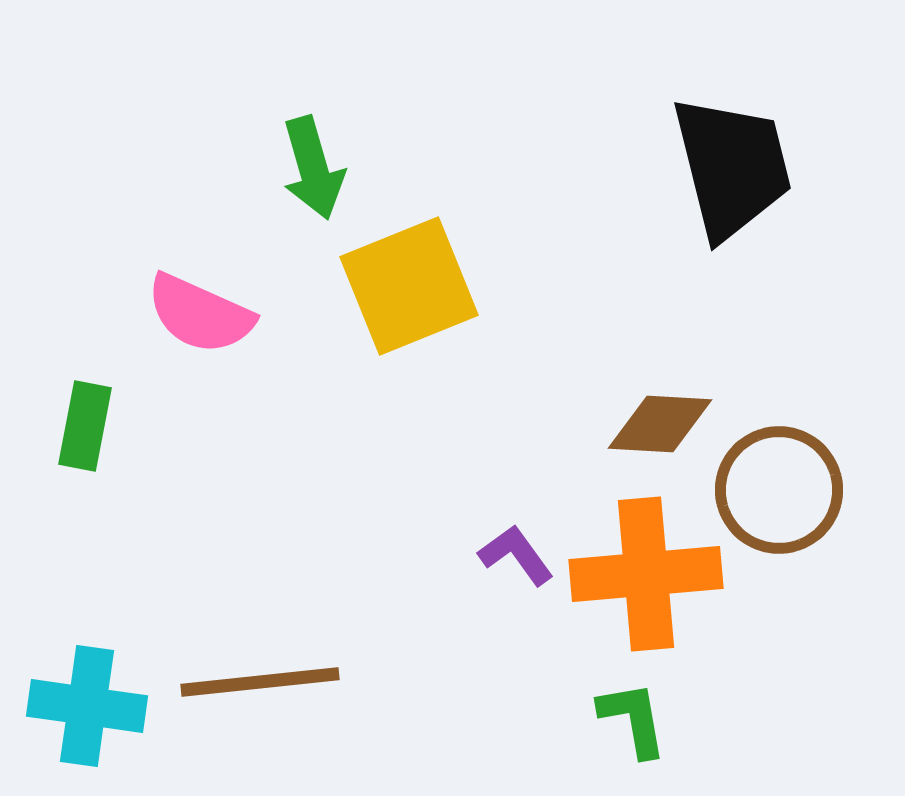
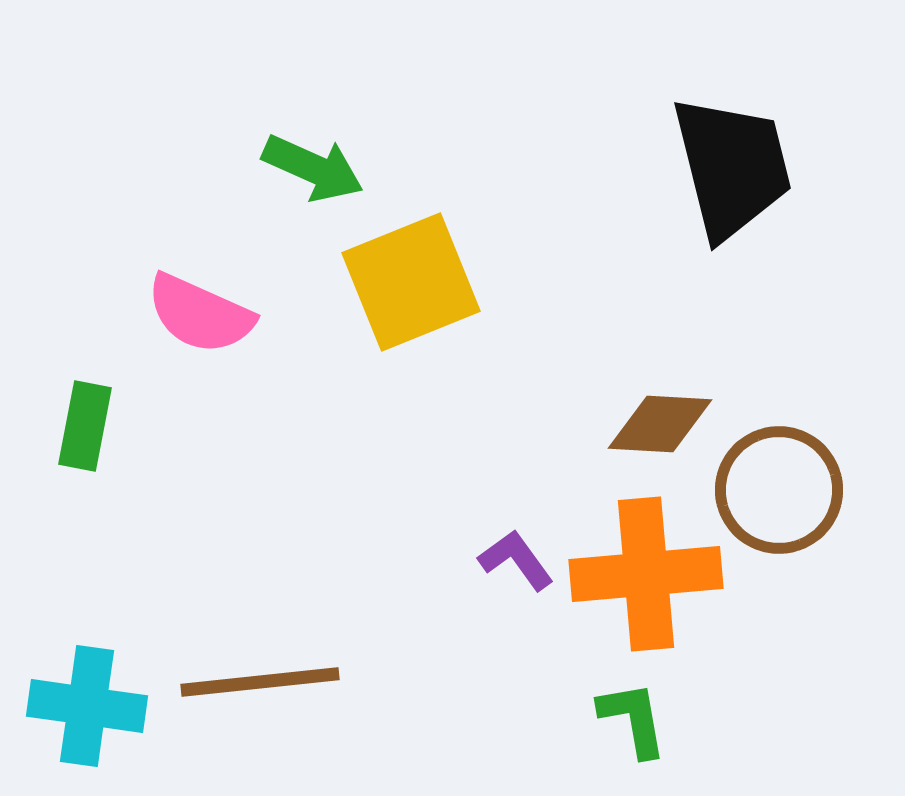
green arrow: rotated 50 degrees counterclockwise
yellow square: moved 2 px right, 4 px up
purple L-shape: moved 5 px down
